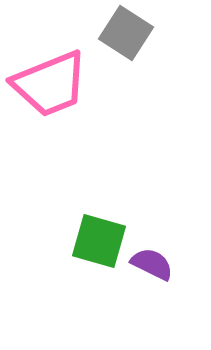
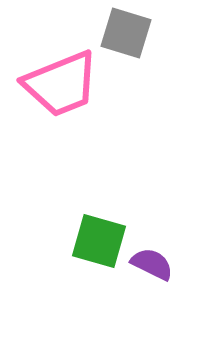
gray square: rotated 16 degrees counterclockwise
pink trapezoid: moved 11 px right
